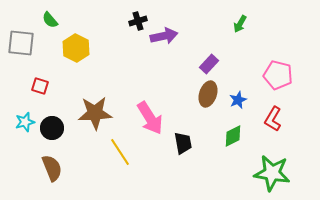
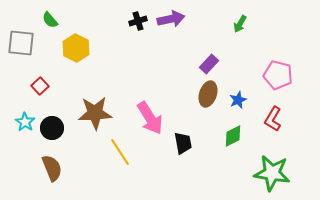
purple arrow: moved 7 px right, 17 px up
red square: rotated 30 degrees clockwise
cyan star: rotated 24 degrees counterclockwise
